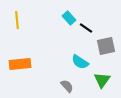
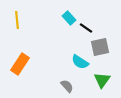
gray square: moved 6 px left, 1 px down
orange rectangle: rotated 50 degrees counterclockwise
